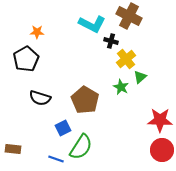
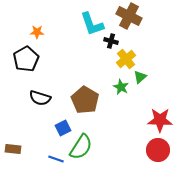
cyan L-shape: rotated 44 degrees clockwise
red circle: moved 4 px left
